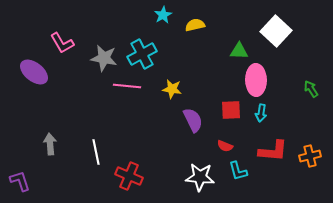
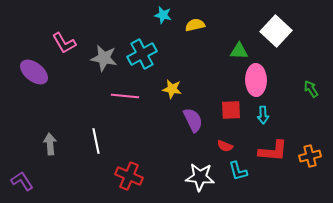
cyan star: rotated 30 degrees counterclockwise
pink L-shape: moved 2 px right
pink line: moved 2 px left, 10 px down
cyan arrow: moved 2 px right, 2 px down; rotated 12 degrees counterclockwise
white line: moved 11 px up
purple L-shape: moved 2 px right; rotated 15 degrees counterclockwise
